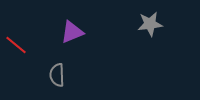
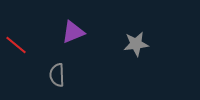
gray star: moved 14 px left, 20 px down
purple triangle: moved 1 px right
